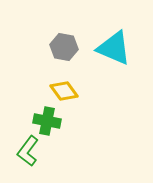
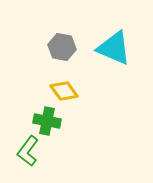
gray hexagon: moved 2 px left
